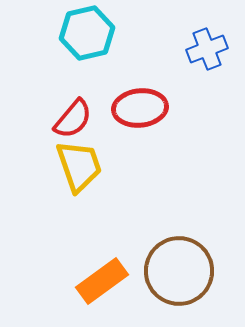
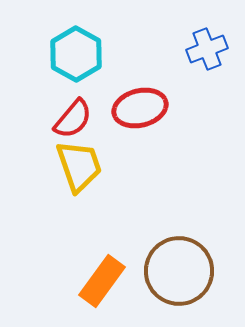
cyan hexagon: moved 11 px left, 21 px down; rotated 18 degrees counterclockwise
red ellipse: rotated 8 degrees counterclockwise
orange rectangle: rotated 18 degrees counterclockwise
